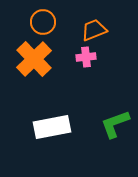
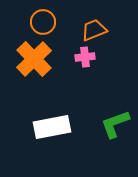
pink cross: moved 1 px left
